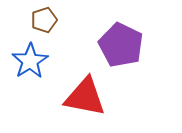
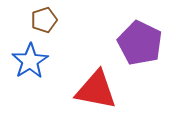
purple pentagon: moved 19 px right, 2 px up
red triangle: moved 11 px right, 7 px up
